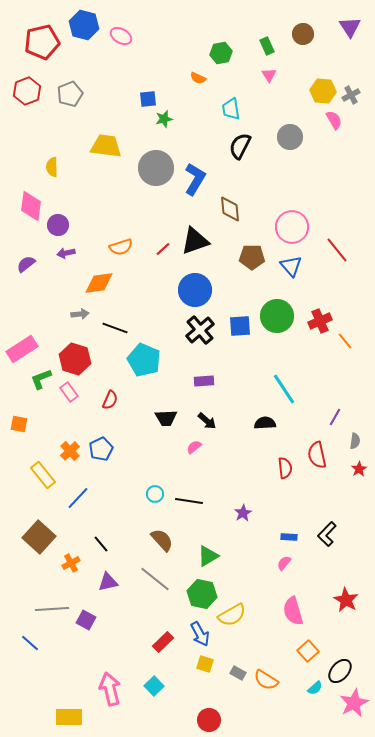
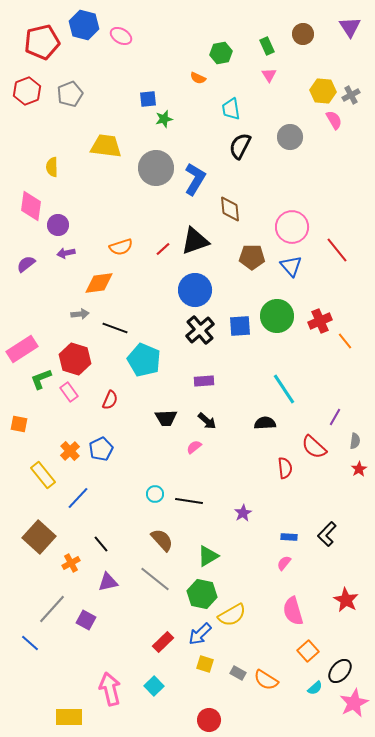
red semicircle at (317, 455): moved 3 px left, 8 px up; rotated 36 degrees counterclockwise
gray line at (52, 609): rotated 44 degrees counterclockwise
blue arrow at (200, 634): rotated 75 degrees clockwise
